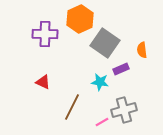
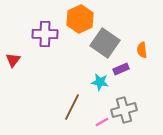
red triangle: moved 30 px left, 22 px up; rotated 42 degrees clockwise
